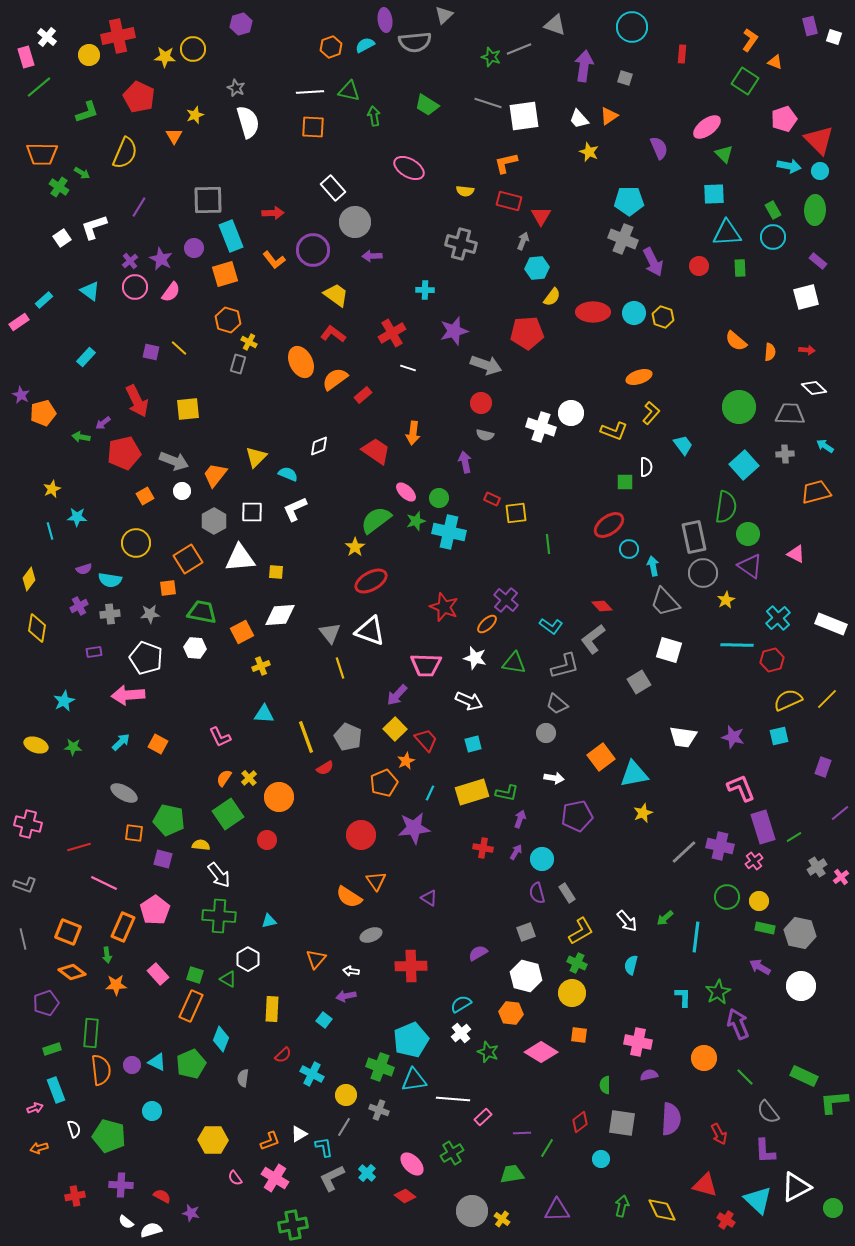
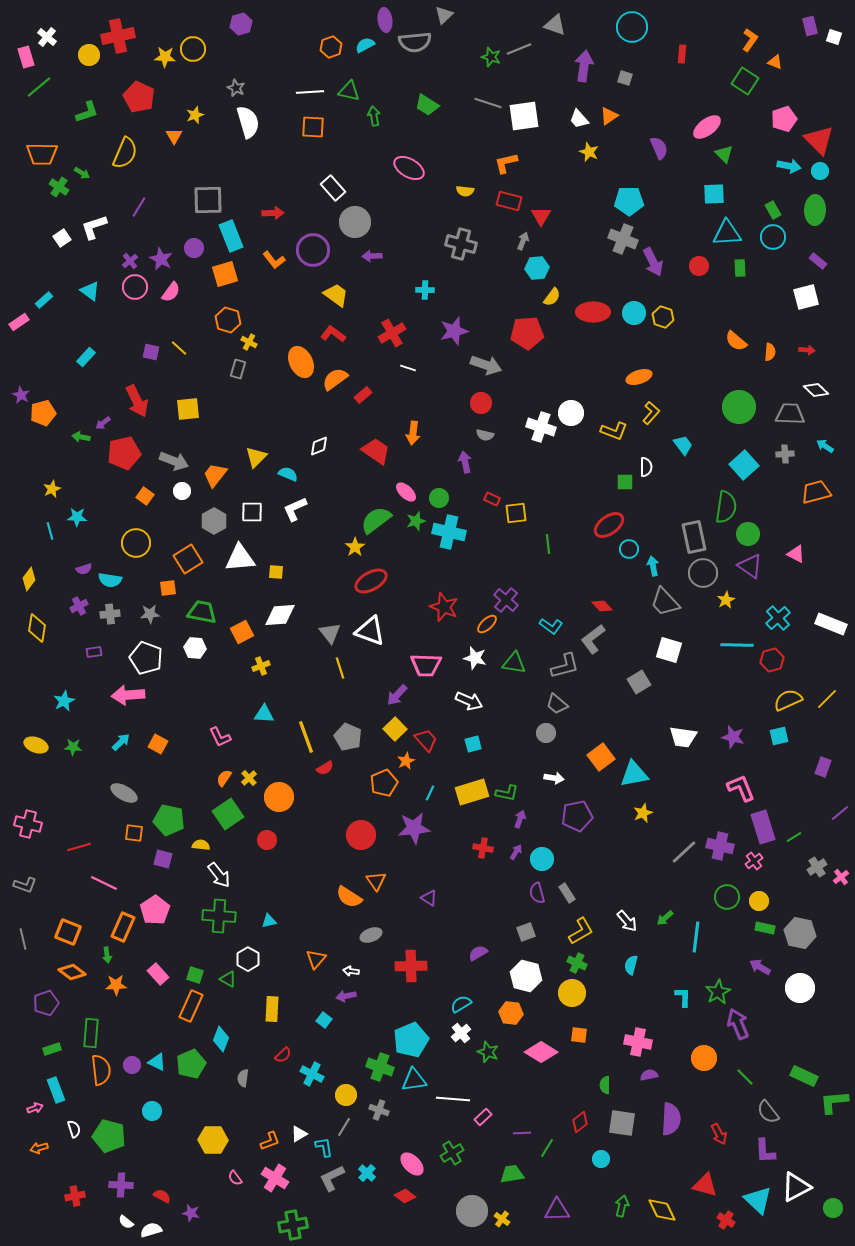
gray rectangle at (238, 364): moved 5 px down
white diamond at (814, 388): moved 2 px right, 2 px down
orange square at (145, 496): rotated 24 degrees counterclockwise
white circle at (801, 986): moved 1 px left, 2 px down
